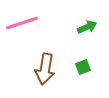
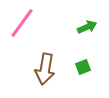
pink line: rotated 36 degrees counterclockwise
